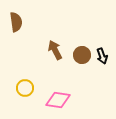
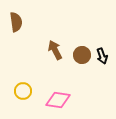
yellow circle: moved 2 px left, 3 px down
